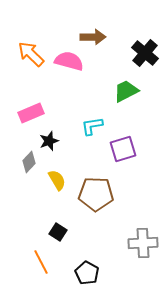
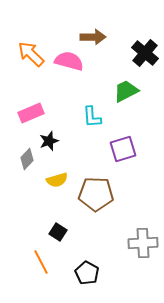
cyan L-shape: moved 9 px up; rotated 85 degrees counterclockwise
gray diamond: moved 2 px left, 3 px up
yellow semicircle: rotated 105 degrees clockwise
